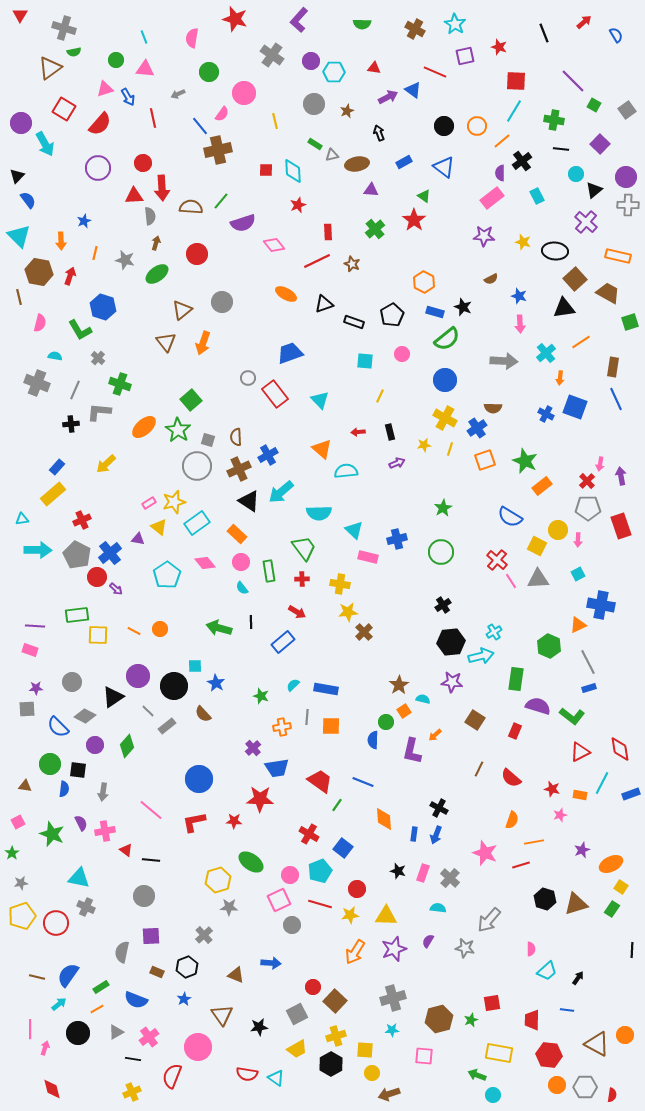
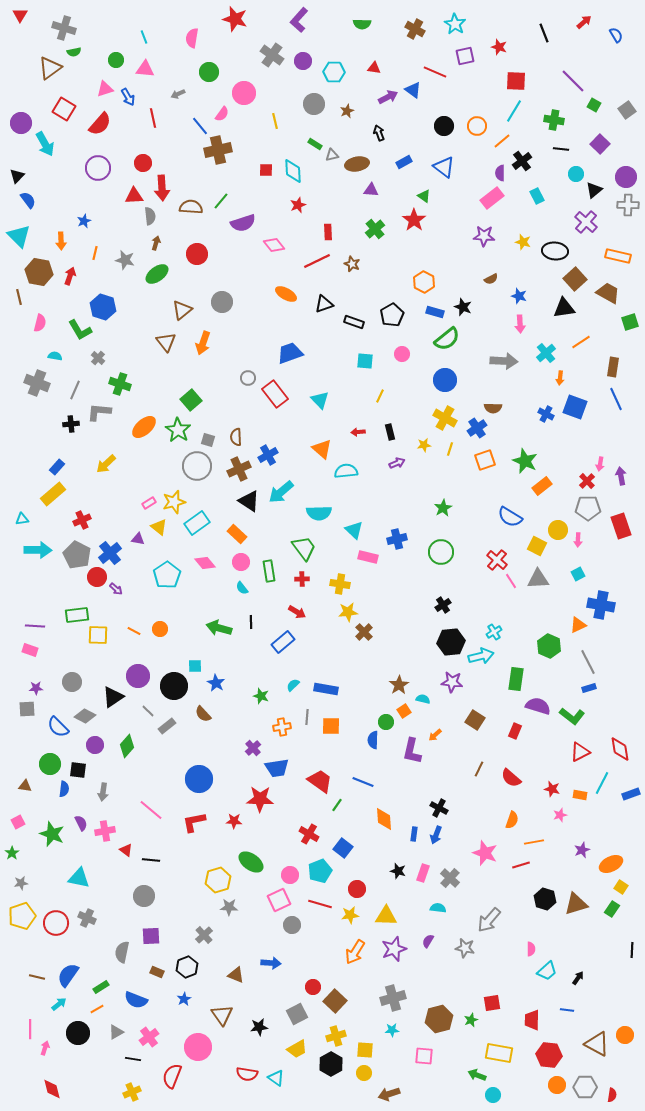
purple circle at (311, 61): moved 8 px left
gray cross at (86, 907): moved 1 px right, 11 px down
yellow circle at (372, 1073): moved 8 px left
